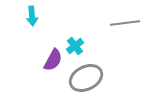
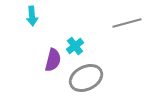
gray line: moved 2 px right; rotated 8 degrees counterclockwise
purple semicircle: rotated 15 degrees counterclockwise
